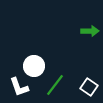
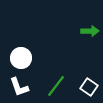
white circle: moved 13 px left, 8 px up
green line: moved 1 px right, 1 px down
